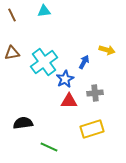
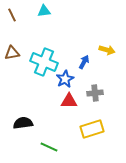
cyan cross: rotated 32 degrees counterclockwise
